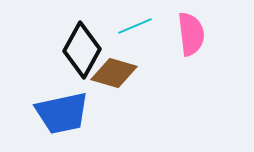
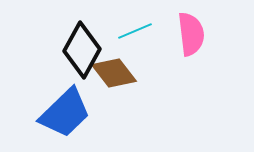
cyan line: moved 5 px down
brown diamond: rotated 36 degrees clockwise
blue trapezoid: moved 3 px right; rotated 32 degrees counterclockwise
